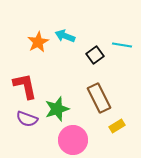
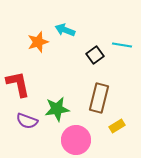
cyan arrow: moved 6 px up
orange star: rotated 10 degrees clockwise
red L-shape: moved 7 px left, 2 px up
brown rectangle: rotated 40 degrees clockwise
green star: rotated 10 degrees clockwise
purple semicircle: moved 2 px down
pink circle: moved 3 px right
